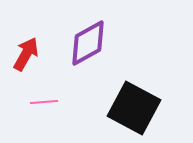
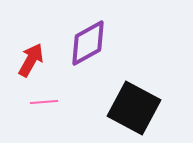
red arrow: moved 5 px right, 6 px down
